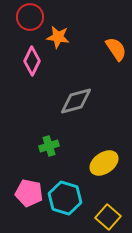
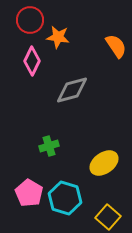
red circle: moved 3 px down
orange semicircle: moved 3 px up
gray diamond: moved 4 px left, 11 px up
pink pentagon: rotated 20 degrees clockwise
